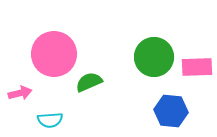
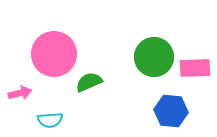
pink rectangle: moved 2 px left, 1 px down
